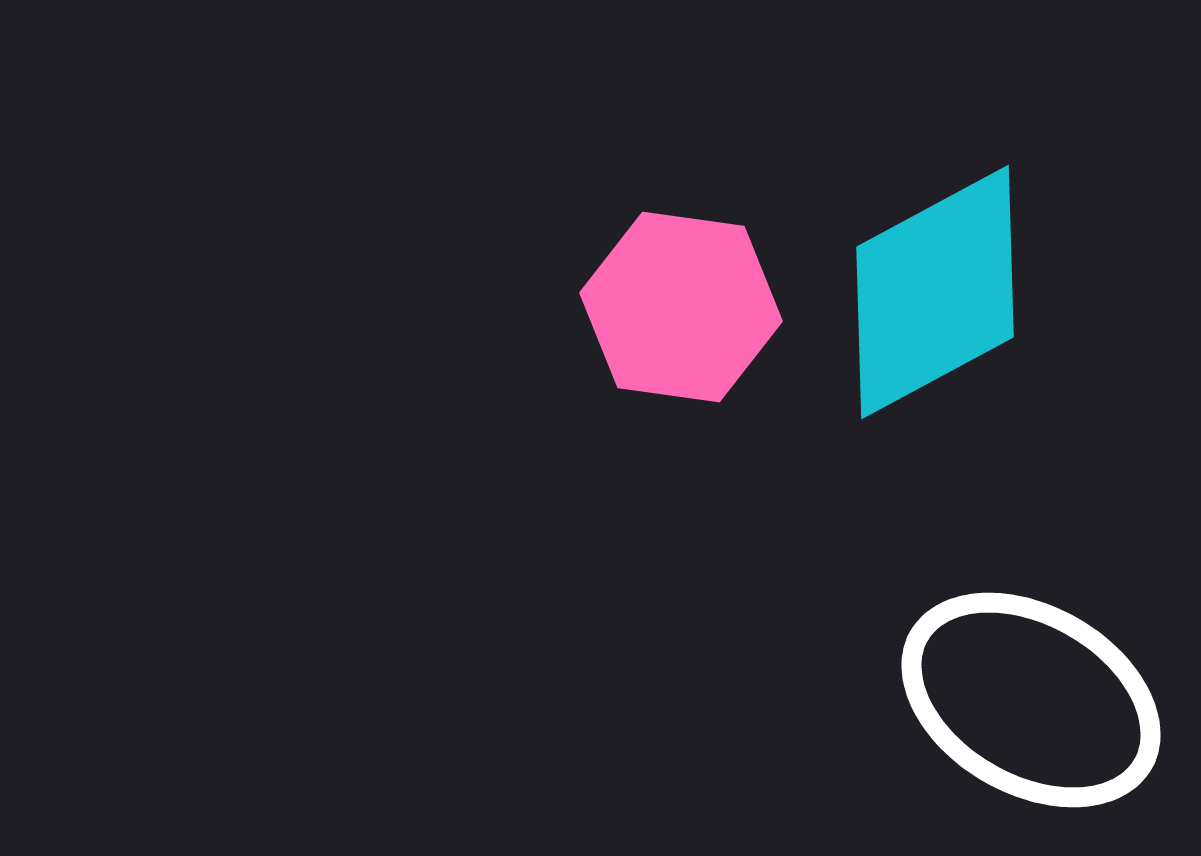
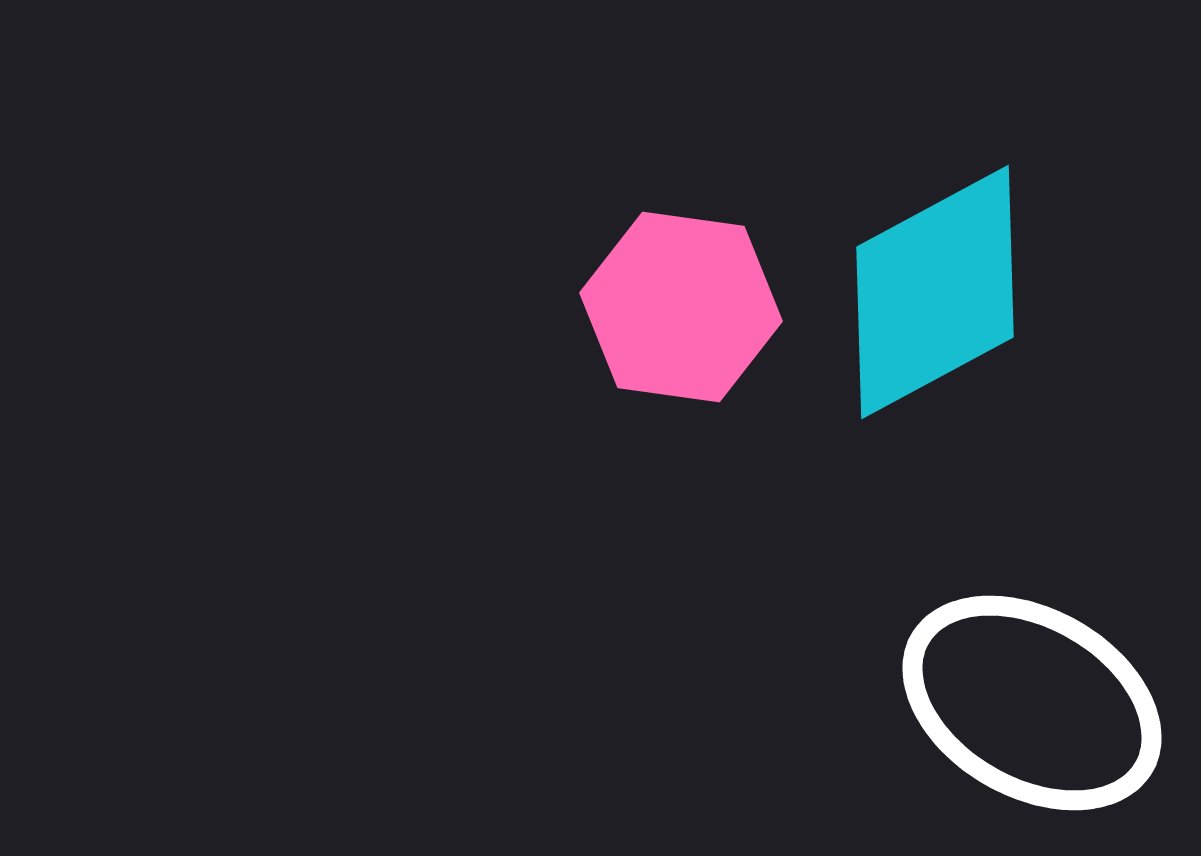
white ellipse: moved 1 px right, 3 px down
